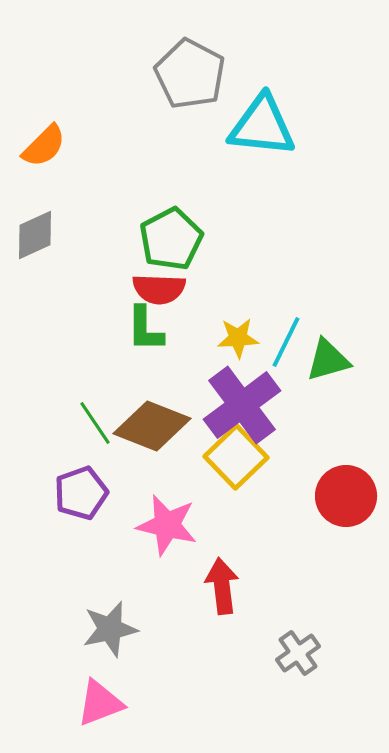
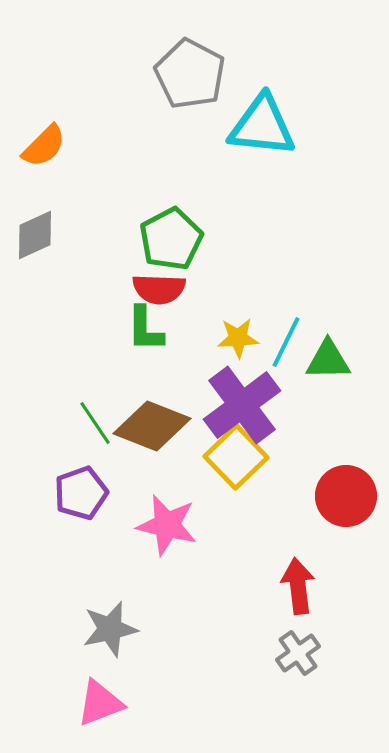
green triangle: rotated 15 degrees clockwise
red arrow: moved 76 px right
